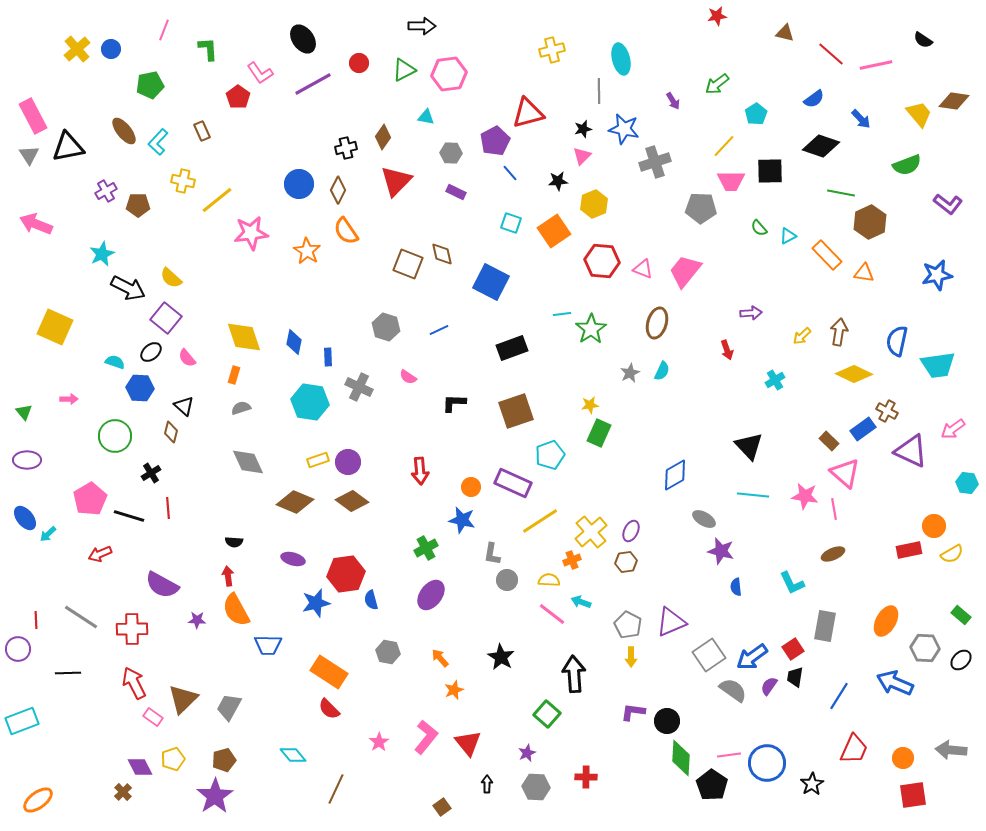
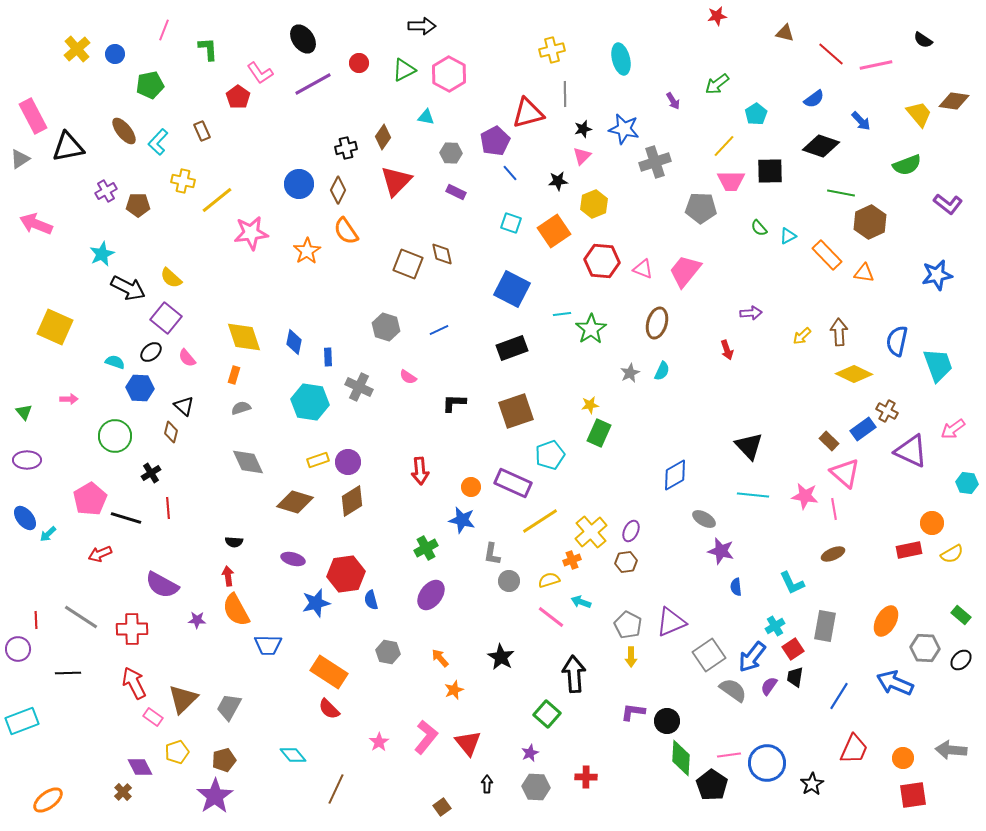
blue circle at (111, 49): moved 4 px right, 5 px down
pink hexagon at (449, 74): rotated 24 degrees counterclockwise
gray line at (599, 91): moved 34 px left, 3 px down
blue arrow at (861, 119): moved 2 px down
gray triangle at (29, 155): moved 9 px left, 4 px down; rotated 30 degrees clockwise
orange star at (307, 251): rotated 8 degrees clockwise
blue square at (491, 282): moved 21 px right, 7 px down
brown arrow at (839, 332): rotated 12 degrees counterclockwise
cyan trapezoid at (938, 365): rotated 102 degrees counterclockwise
cyan cross at (775, 380): moved 246 px down
brown diamond at (352, 501): rotated 68 degrees counterclockwise
brown diamond at (295, 502): rotated 6 degrees counterclockwise
black line at (129, 516): moved 3 px left, 2 px down
orange circle at (934, 526): moved 2 px left, 3 px up
gray circle at (507, 580): moved 2 px right, 1 px down
yellow semicircle at (549, 580): rotated 20 degrees counterclockwise
pink line at (552, 614): moved 1 px left, 3 px down
blue arrow at (752, 657): rotated 16 degrees counterclockwise
purple star at (527, 753): moved 3 px right
yellow pentagon at (173, 759): moved 4 px right, 7 px up
orange ellipse at (38, 800): moved 10 px right
